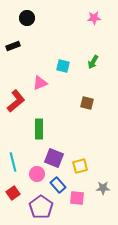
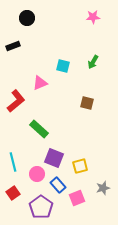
pink star: moved 1 px left, 1 px up
green rectangle: rotated 48 degrees counterclockwise
gray star: rotated 16 degrees counterclockwise
pink square: rotated 28 degrees counterclockwise
